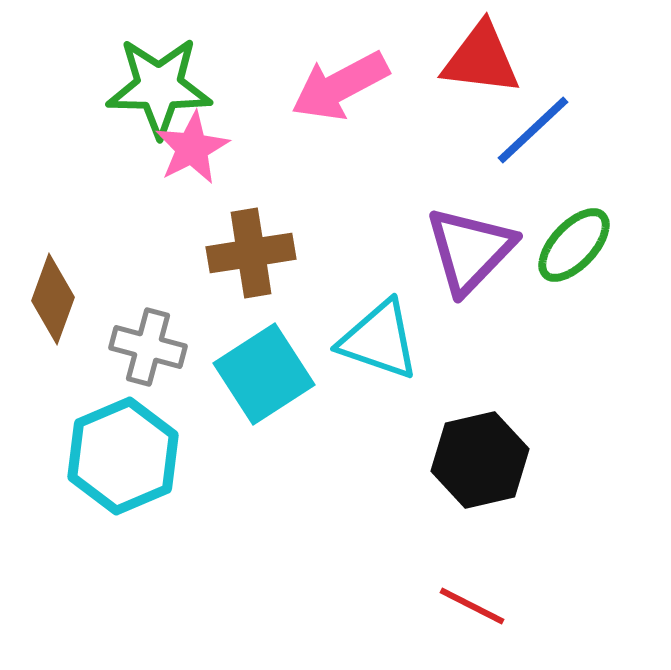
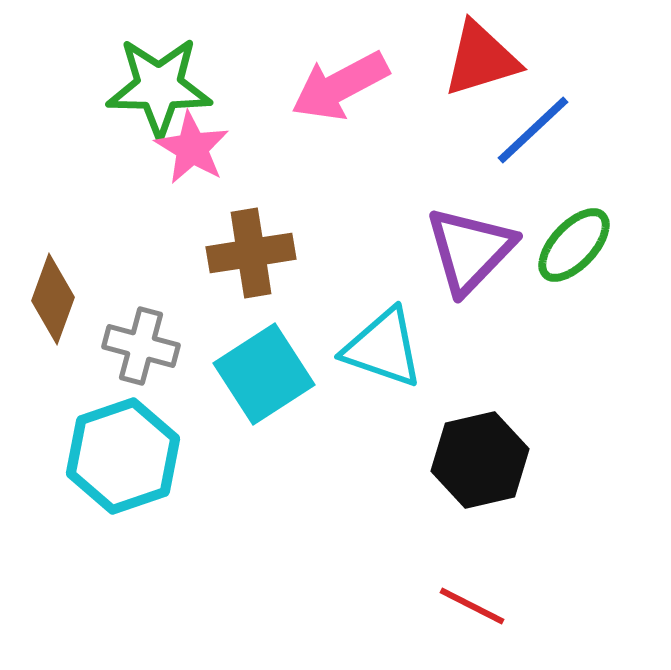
red triangle: rotated 24 degrees counterclockwise
pink star: rotated 14 degrees counterclockwise
cyan triangle: moved 4 px right, 8 px down
gray cross: moved 7 px left, 1 px up
cyan hexagon: rotated 4 degrees clockwise
